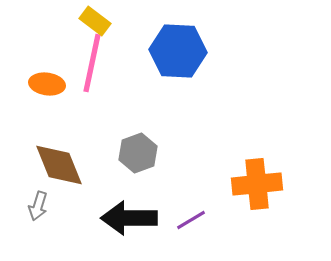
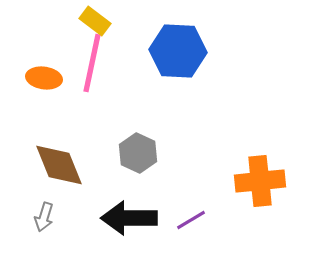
orange ellipse: moved 3 px left, 6 px up
gray hexagon: rotated 15 degrees counterclockwise
orange cross: moved 3 px right, 3 px up
gray arrow: moved 6 px right, 11 px down
